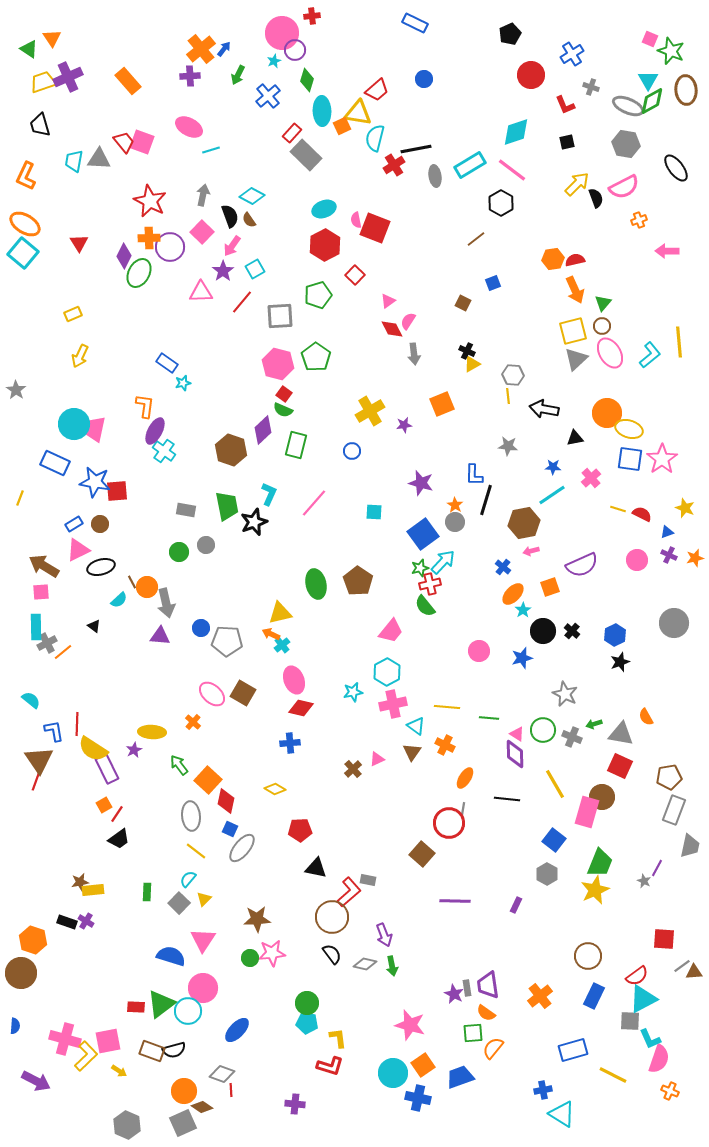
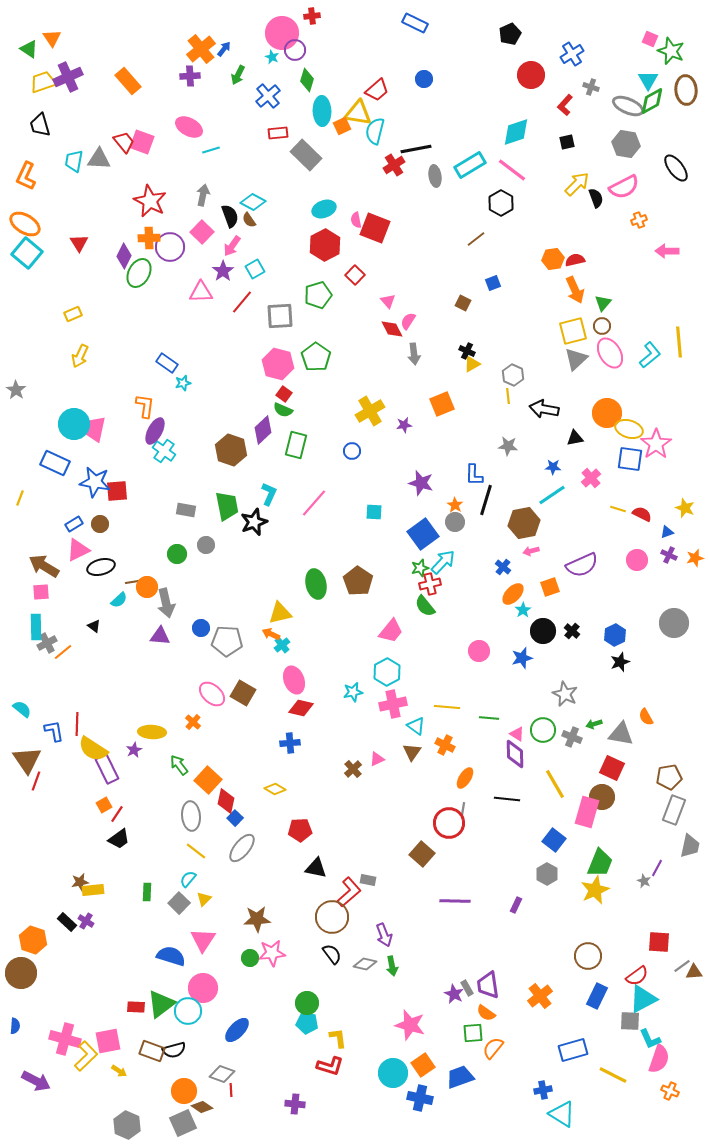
cyan star at (274, 61): moved 2 px left, 4 px up; rotated 24 degrees counterclockwise
red L-shape at (565, 105): rotated 65 degrees clockwise
red rectangle at (292, 133): moved 14 px left; rotated 42 degrees clockwise
cyan semicircle at (375, 138): moved 7 px up
cyan diamond at (252, 196): moved 1 px right, 6 px down
cyan square at (23, 253): moved 4 px right
pink triangle at (388, 301): rotated 35 degrees counterclockwise
gray hexagon at (513, 375): rotated 20 degrees clockwise
pink star at (662, 459): moved 6 px left, 15 px up
green circle at (179, 552): moved 2 px left, 2 px down
brown line at (132, 582): rotated 72 degrees counterclockwise
cyan semicircle at (31, 700): moved 9 px left, 9 px down
brown triangle at (39, 760): moved 12 px left
red square at (620, 766): moved 8 px left, 2 px down
blue square at (230, 829): moved 5 px right, 11 px up; rotated 21 degrees clockwise
black rectangle at (67, 922): rotated 24 degrees clockwise
red square at (664, 939): moved 5 px left, 3 px down
gray rectangle at (467, 988): rotated 21 degrees counterclockwise
blue rectangle at (594, 996): moved 3 px right
blue cross at (418, 1098): moved 2 px right
